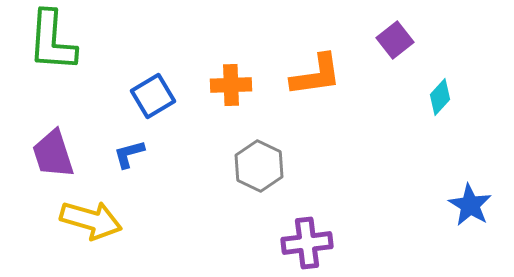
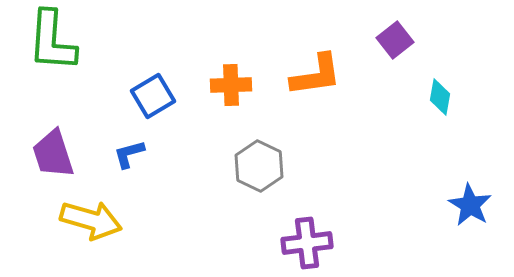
cyan diamond: rotated 33 degrees counterclockwise
